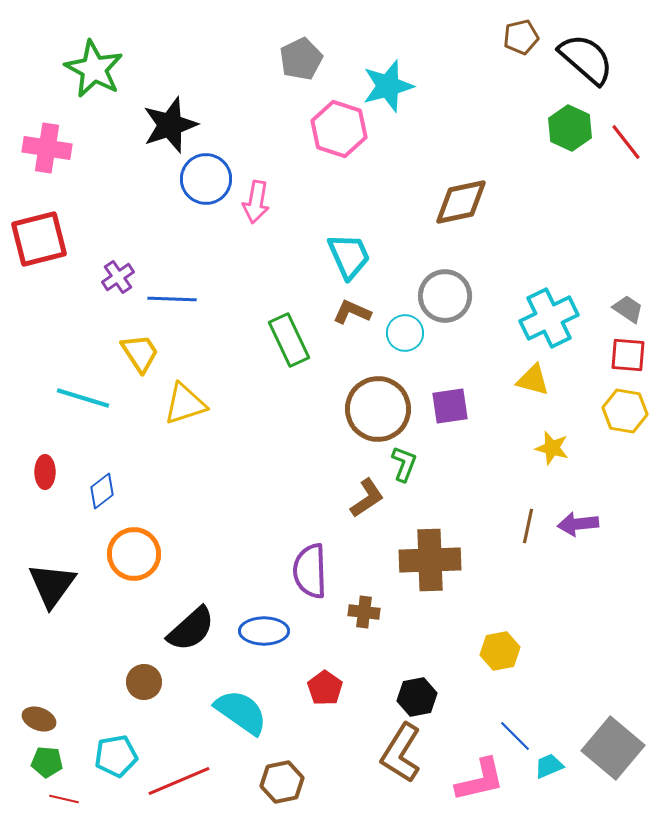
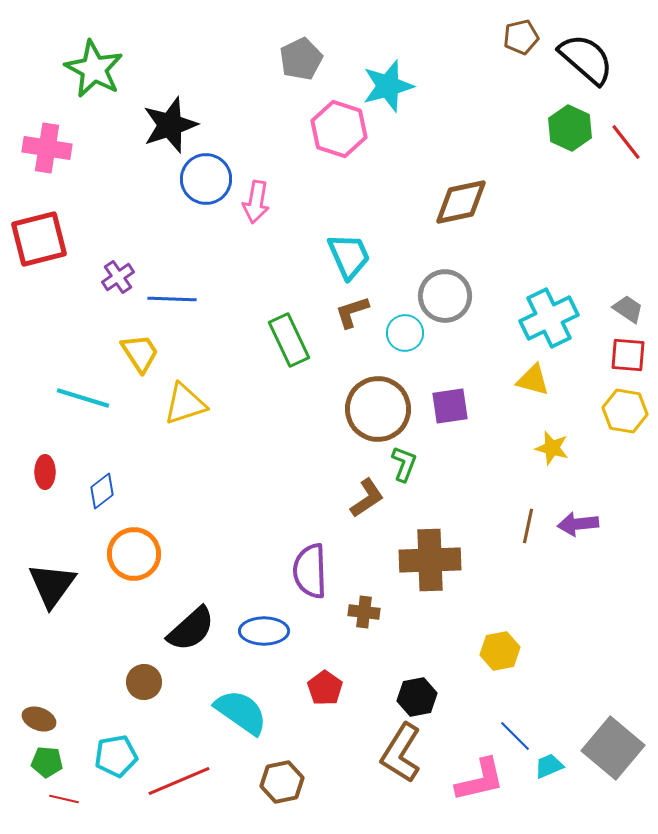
brown L-shape at (352, 312): rotated 42 degrees counterclockwise
